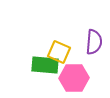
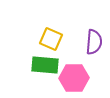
yellow square: moved 8 px left, 13 px up
